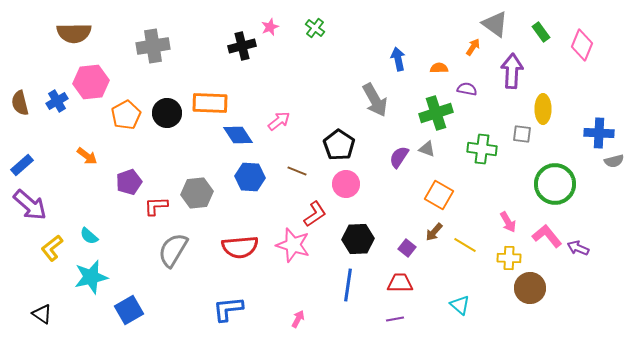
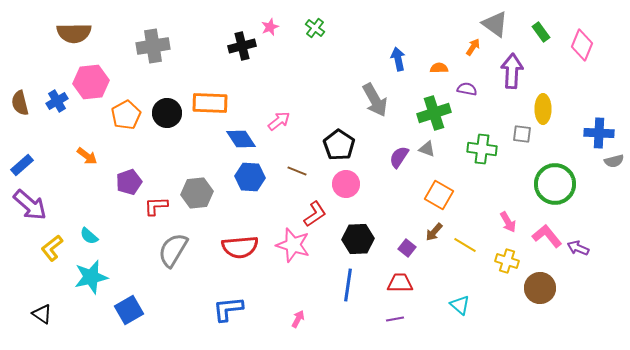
green cross at (436, 113): moved 2 px left
blue diamond at (238, 135): moved 3 px right, 4 px down
yellow cross at (509, 258): moved 2 px left, 3 px down; rotated 15 degrees clockwise
brown circle at (530, 288): moved 10 px right
